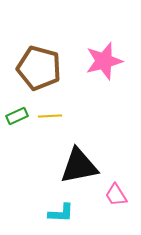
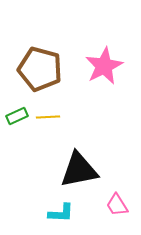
pink star: moved 5 px down; rotated 12 degrees counterclockwise
brown pentagon: moved 1 px right, 1 px down
yellow line: moved 2 px left, 1 px down
black triangle: moved 4 px down
pink trapezoid: moved 1 px right, 10 px down
